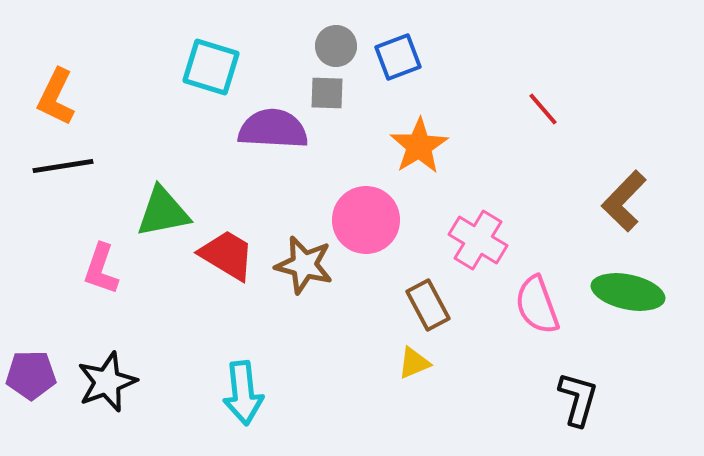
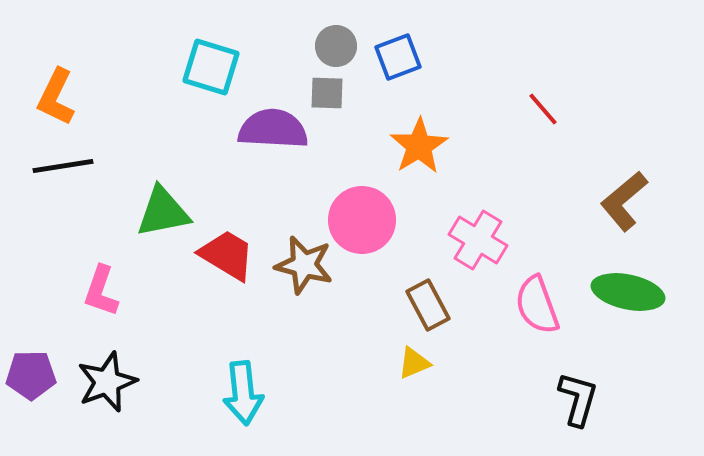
brown L-shape: rotated 6 degrees clockwise
pink circle: moved 4 px left
pink L-shape: moved 22 px down
